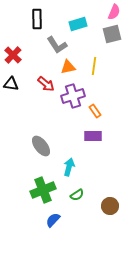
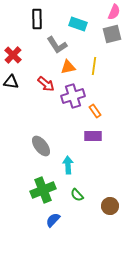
cyan rectangle: rotated 36 degrees clockwise
black triangle: moved 2 px up
cyan arrow: moved 1 px left, 2 px up; rotated 18 degrees counterclockwise
green semicircle: rotated 80 degrees clockwise
